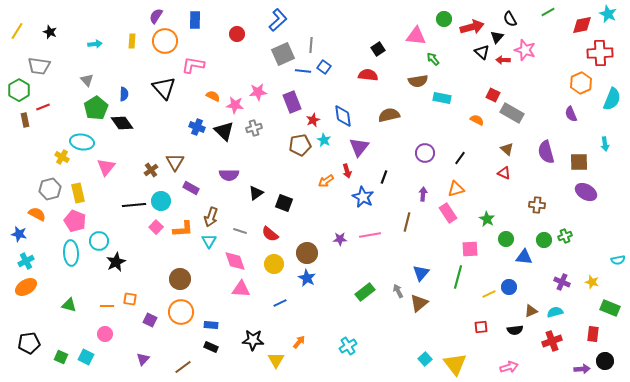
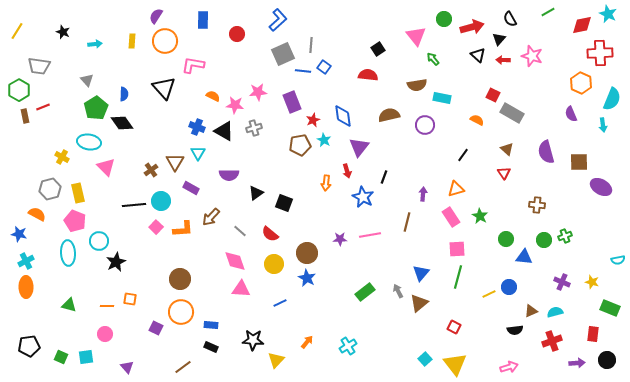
blue rectangle at (195, 20): moved 8 px right
black star at (50, 32): moved 13 px right
pink triangle at (416, 36): rotated 45 degrees clockwise
black triangle at (497, 37): moved 2 px right, 2 px down
pink star at (525, 50): moved 7 px right, 6 px down
black triangle at (482, 52): moved 4 px left, 3 px down
brown semicircle at (418, 81): moved 1 px left, 4 px down
orange hexagon at (581, 83): rotated 10 degrees counterclockwise
brown rectangle at (25, 120): moved 4 px up
black triangle at (224, 131): rotated 15 degrees counterclockwise
cyan ellipse at (82, 142): moved 7 px right
cyan arrow at (605, 144): moved 2 px left, 19 px up
purple circle at (425, 153): moved 28 px up
black line at (460, 158): moved 3 px right, 3 px up
pink triangle at (106, 167): rotated 24 degrees counterclockwise
red triangle at (504, 173): rotated 32 degrees clockwise
orange arrow at (326, 181): moved 2 px down; rotated 49 degrees counterclockwise
purple ellipse at (586, 192): moved 15 px right, 5 px up
pink rectangle at (448, 213): moved 3 px right, 4 px down
brown arrow at (211, 217): rotated 24 degrees clockwise
green star at (487, 219): moved 7 px left, 3 px up
gray line at (240, 231): rotated 24 degrees clockwise
cyan triangle at (209, 241): moved 11 px left, 88 px up
pink square at (470, 249): moved 13 px left
cyan ellipse at (71, 253): moved 3 px left
orange ellipse at (26, 287): rotated 60 degrees counterclockwise
purple square at (150, 320): moved 6 px right, 8 px down
red square at (481, 327): moved 27 px left; rotated 32 degrees clockwise
orange arrow at (299, 342): moved 8 px right
black pentagon at (29, 343): moved 3 px down
cyan square at (86, 357): rotated 35 degrees counterclockwise
purple triangle at (143, 359): moved 16 px left, 8 px down; rotated 24 degrees counterclockwise
yellow triangle at (276, 360): rotated 12 degrees clockwise
black circle at (605, 361): moved 2 px right, 1 px up
purple arrow at (582, 369): moved 5 px left, 6 px up
